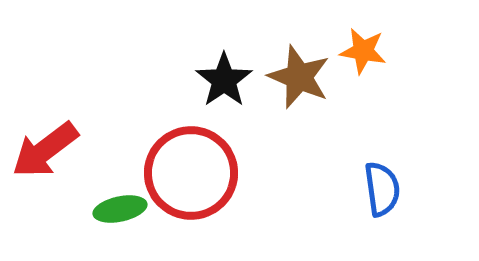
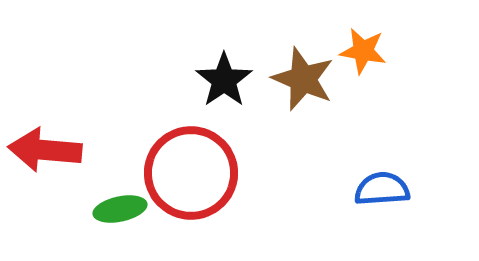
brown star: moved 4 px right, 2 px down
red arrow: rotated 42 degrees clockwise
blue semicircle: rotated 86 degrees counterclockwise
